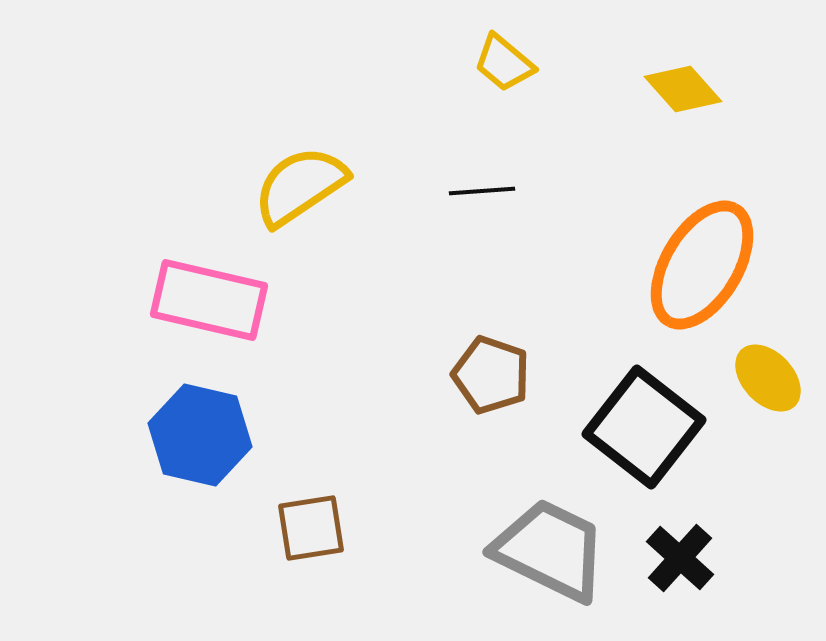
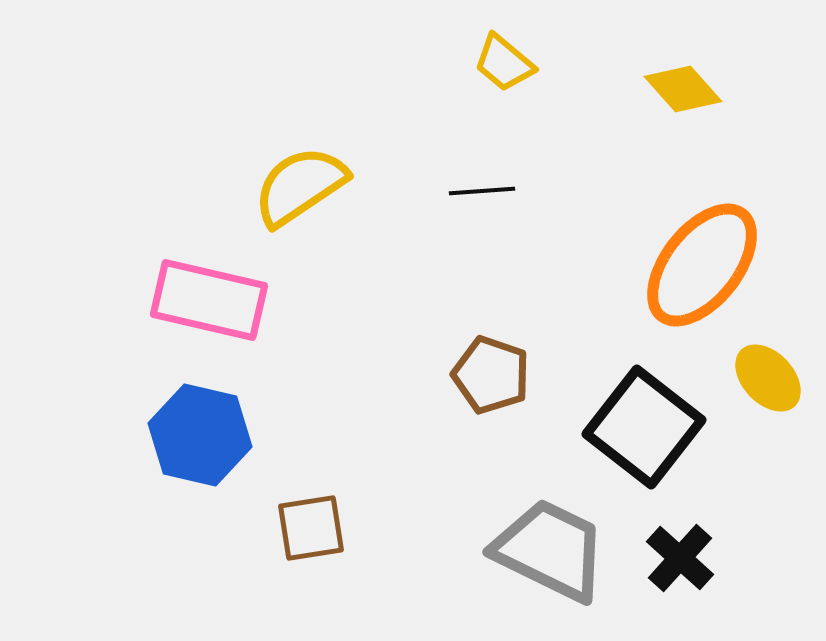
orange ellipse: rotated 7 degrees clockwise
